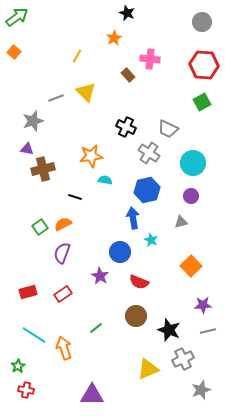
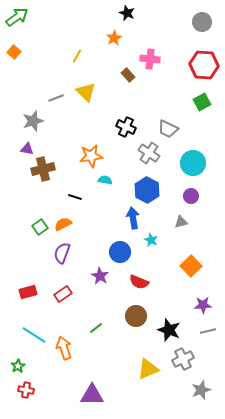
blue hexagon at (147, 190): rotated 20 degrees counterclockwise
